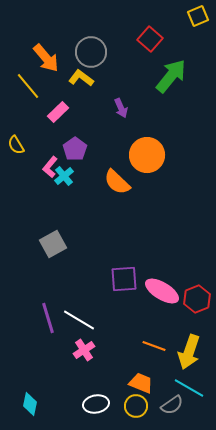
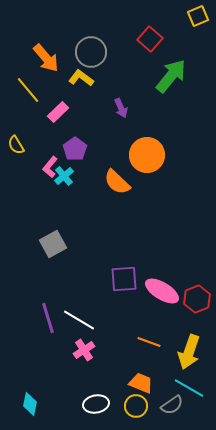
yellow line: moved 4 px down
orange line: moved 5 px left, 4 px up
